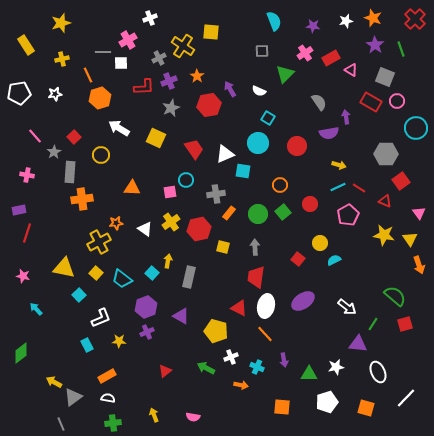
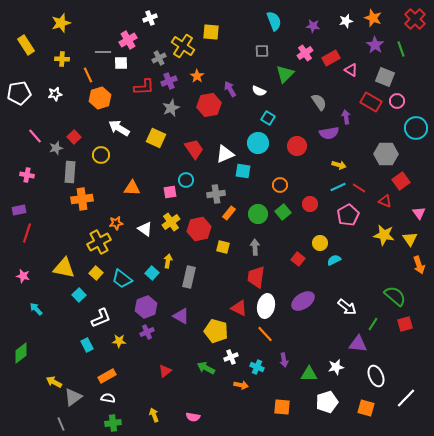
yellow cross at (62, 59): rotated 16 degrees clockwise
gray star at (54, 152): moved 2 px right, 4 px up; rotated 16 degrees clockwise
white ellipse at (378, 372): moved 2 px left, 4 px down
